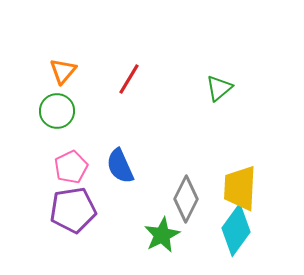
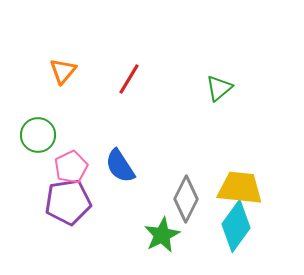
green circle: moved 19 px left, 24 px down
blue semicircle: rotated 9 degrees counterclockwise
yellow trapezoid: rotated 93 degrees clockwise
purple pentagon: moved 5 px left, 8 px up
cyan diamond: moved 4 px up
